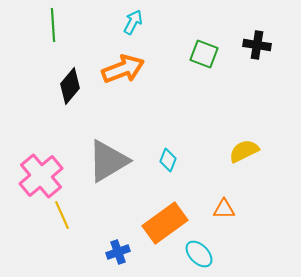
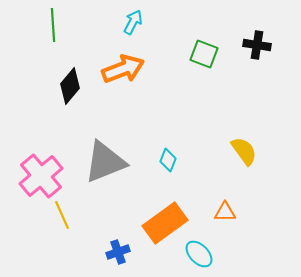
yellow semicircle: rotated 80 degrees clockwise
gray triangle: moved 3 px left, 1 px down; rotated 9 degrees clockwise
orange triangle: moved 1 px right, 3 px down
